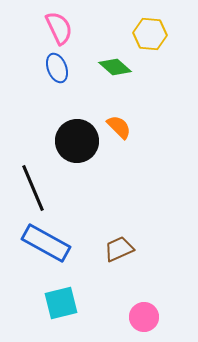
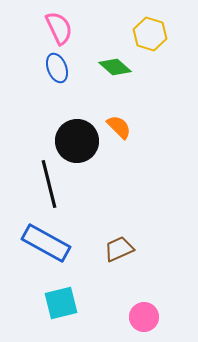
yellow hexagon: rotated 12 degrees clockwise
black line: moved 16 px right, 4 px up; rotated 9 degrees clockwise
